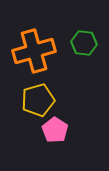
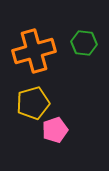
yellow pentagon: moved 5 px left, 3 px down
pink pentagon: rotated 20 degrees clockwise
